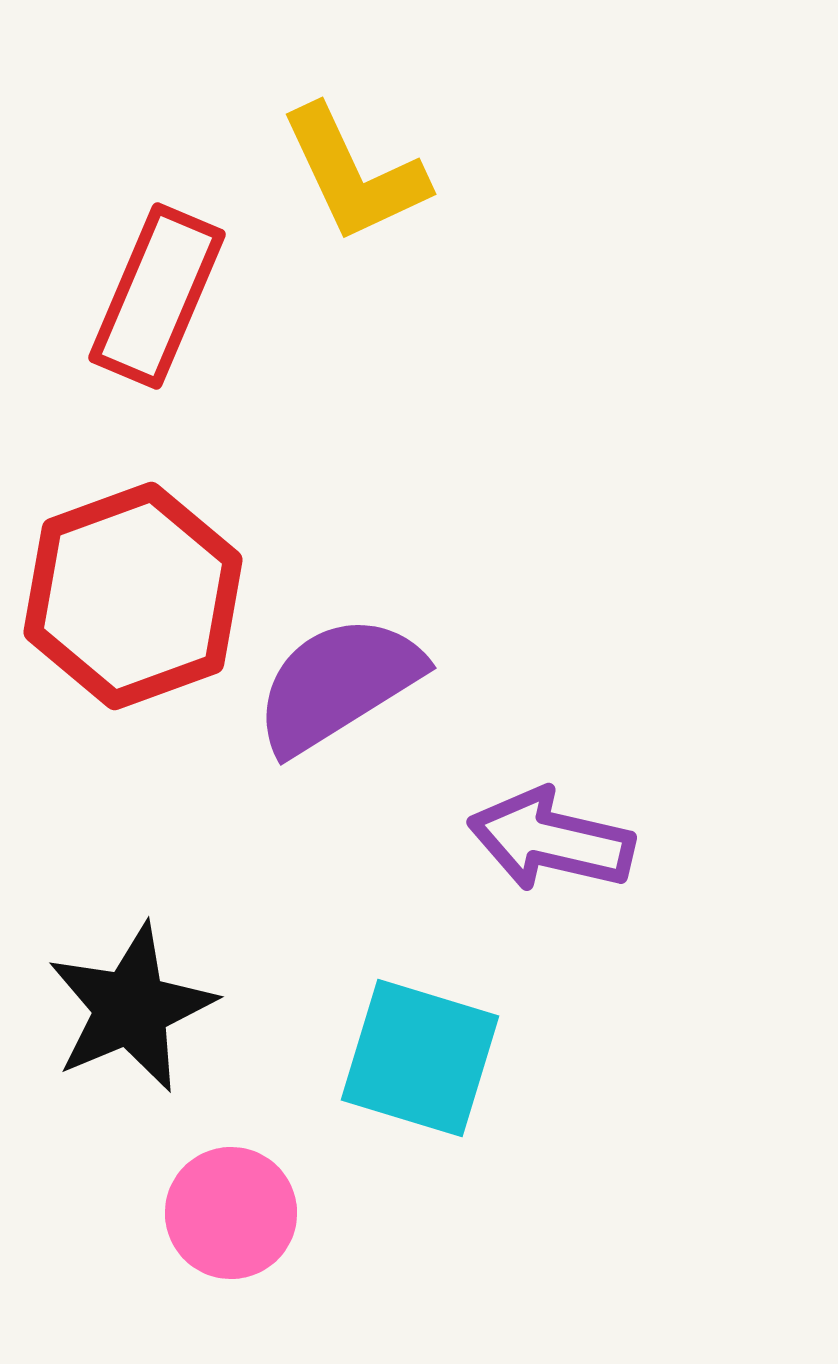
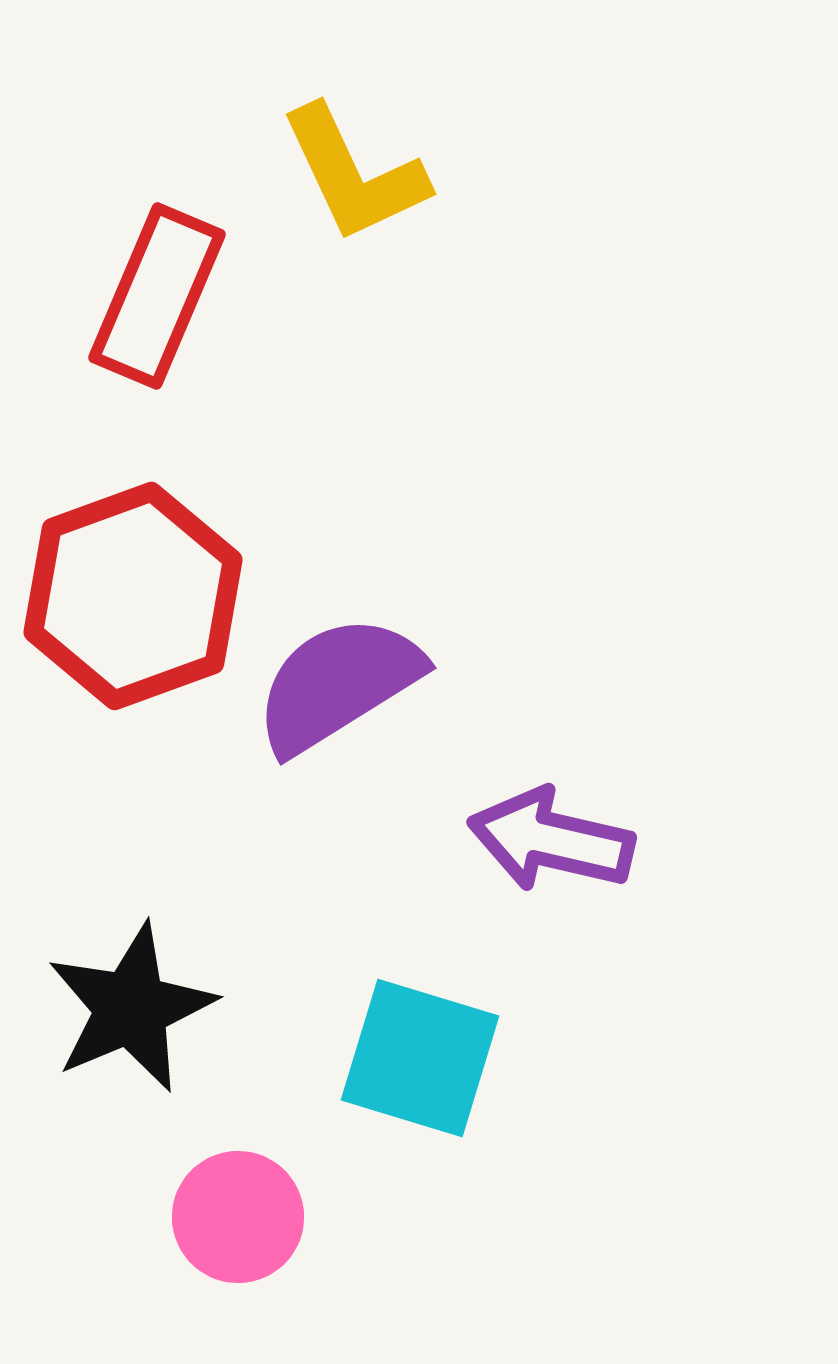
pink circle: moved 7 px right, 4 px down
